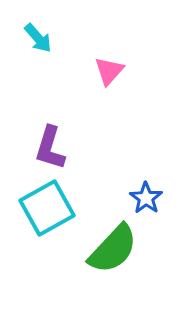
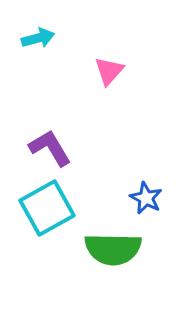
cyan arrow: rotated 64 degrees counterclockwise
purple L-shape: rotated 132 degrees clockwise
blue star: rotated 8 degrees counterclockwise
green semicircle: rotated 48 degrees clockwise
